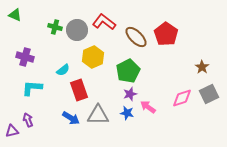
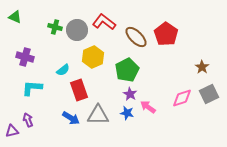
green triangle: moved 2 px down
green pentagon: moved 1 px left, 1 px up
purple star: rotated 24 degrees counterclockwise
